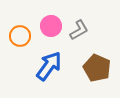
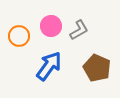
orange circle: moved 1 px left
